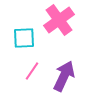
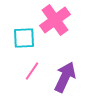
pink cross: moved 4 px left
purple arrow: moved 1 px right, 1 px down
